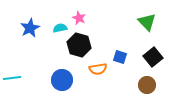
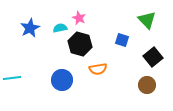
green triangle: moved 2 px up
black hexagon: moved 1 px right, 1 px up
blue square: moved 2 px right, 17 px up
